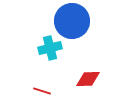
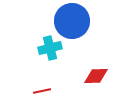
red diamond: moved 8 px right, 3 px up
red line: rotated 30 degrees counterclockwise
